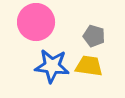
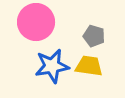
blue star: rotated 16 degrees counterclockwise
